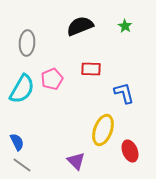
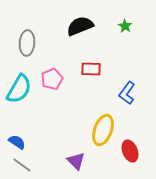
cyan semicircle: moved 3 px left
blue L-shape: moved 3 px right; rotated 130 degrees counterclockwise
blue semicircle: rotated 30 degrees counterclockwise
